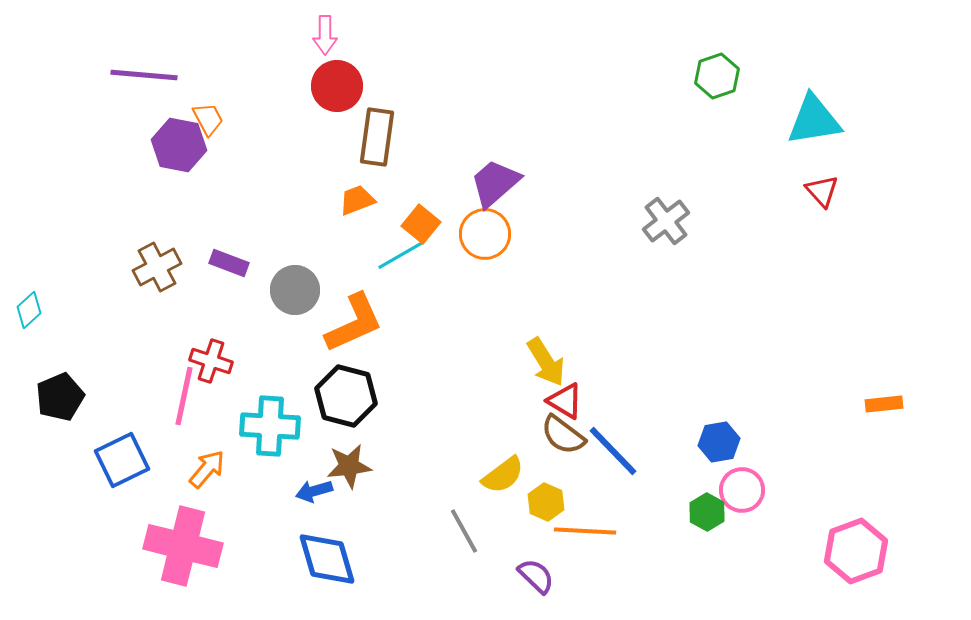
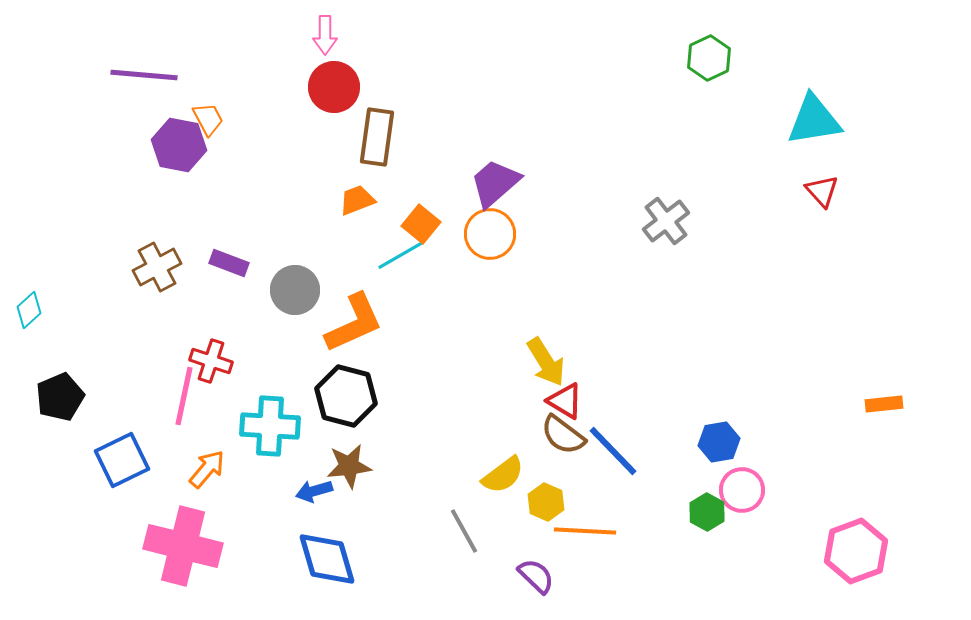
green hexagon at (717, 76): moved 8 px left, 18 px up; rotated 6 degrees counterclockwise
red circle at (337, 86): moved 3 px left, 1 px down
orange circle at (485, 234): moved 5 px right
